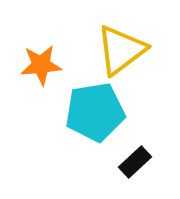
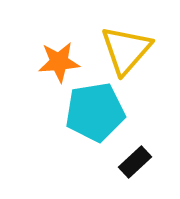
yellow triangle: moved 5 px right; rotated 12 degrees counterclockwise
orange star: moved 18 px right, 3 px up
